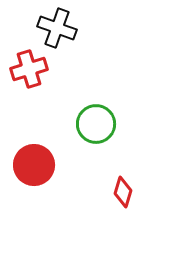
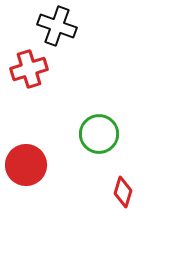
black cross: moved 2 px up
green circle: moved 3 px right, 10 px down
red circle: moved 8 px left
